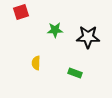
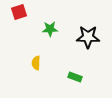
red square: moved 2 px left
green star: moved 5 px left, 1 px up
green rectangle: moved 4 px down
